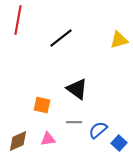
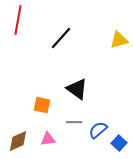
black line: rotated 10 degrees counterclockwise
